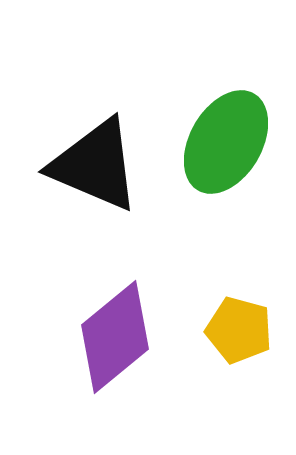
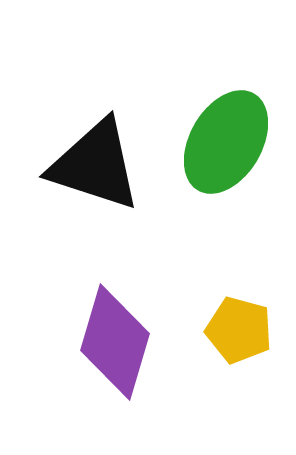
black triangle: rotated 5 degrees counterclockwise
purple diamond: moved 5 px down; rotated 34 degrees counterclockwise
